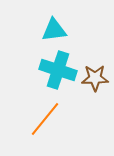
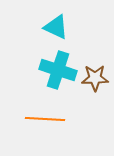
cyan triangle: moved 2 px right, 3 px up; rotated 32 degrees clockwise
orange line: rotated 54 degrees clockwise
